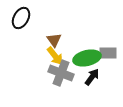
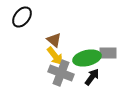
black ellipse: moved 1 px right, 1 px up; rotated 10 degrees clockwise
brown triangle: rotated 14 degrees counterclockwise
